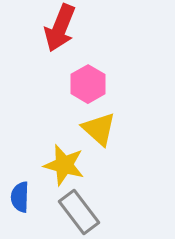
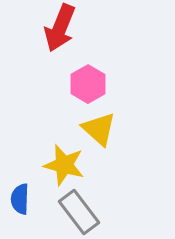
blue semicircle: moved 2 px down
